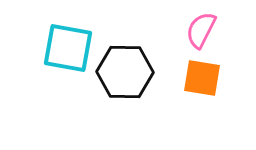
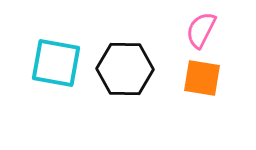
cyan square: moved 12 px left, 15 px down
black hexagon: moved 3 px up
